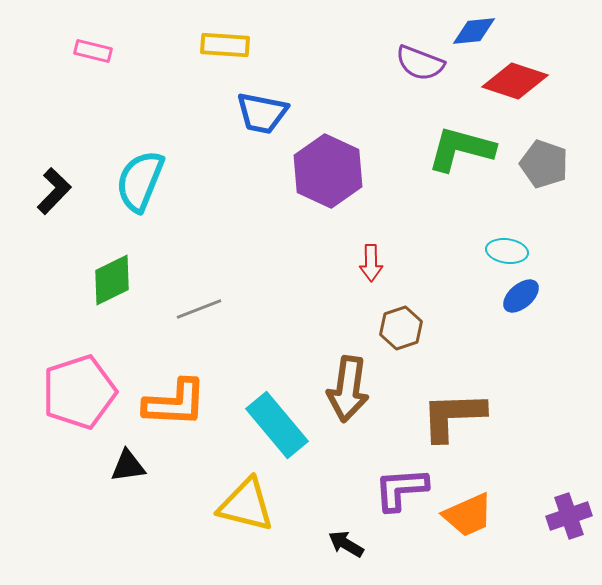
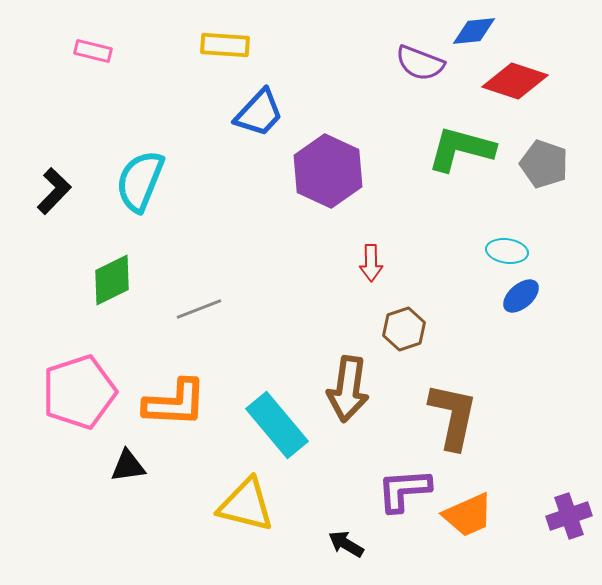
blue trapezoid: moved 3 px left; rotated 58 degrees counterclockwise
brown hexagon: moved 3 px right, 1 px down
brown L-shape: rotated 104 degrees clockwise
purple L-shape: moved 3 px right, 1 px down
